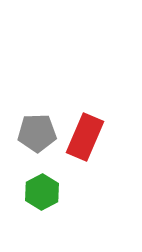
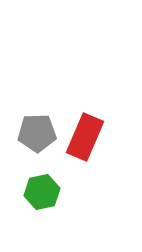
green hexagon: rotated 16 degrees clockwise
